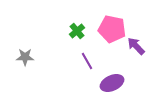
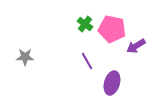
green cross: moved 8 px right, 7 px up; rotated 14 degrees counterclockwise
purple arrow: rotated 78 degrees counterclockwise
purple ellipse: rotated 50 degrees counterclockwise
